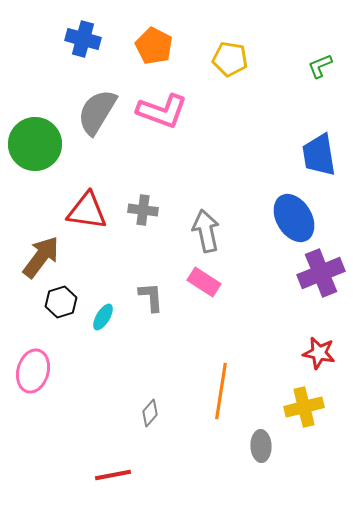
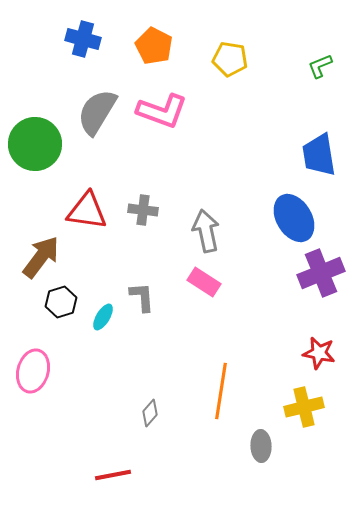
gray L-shape: moved 9 px left
